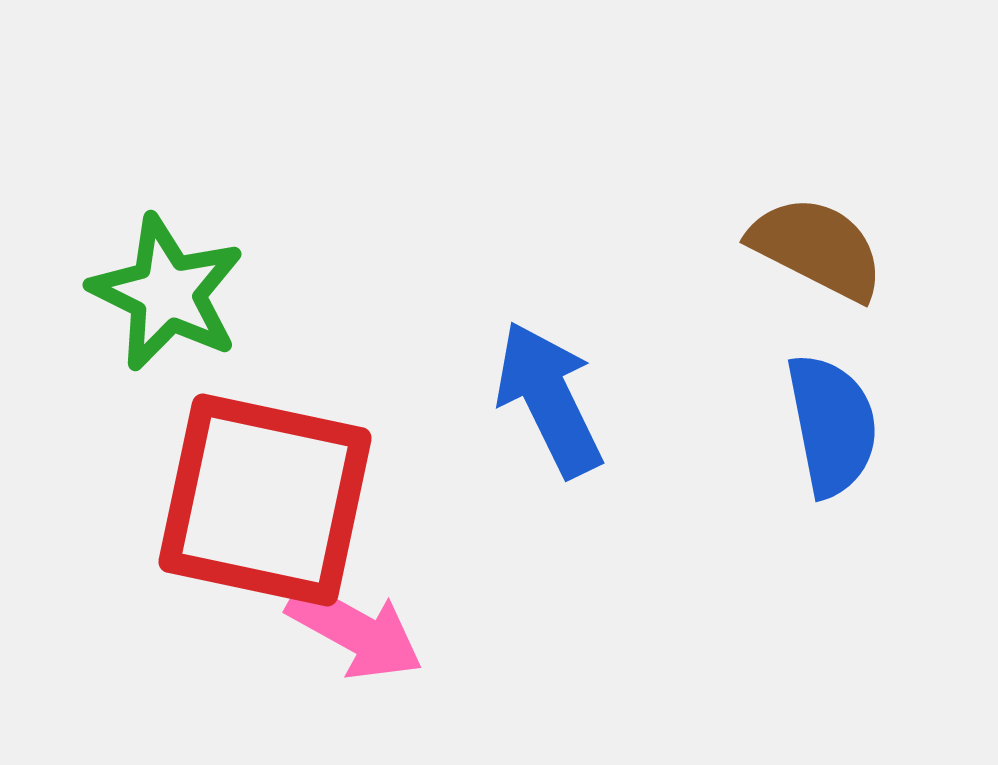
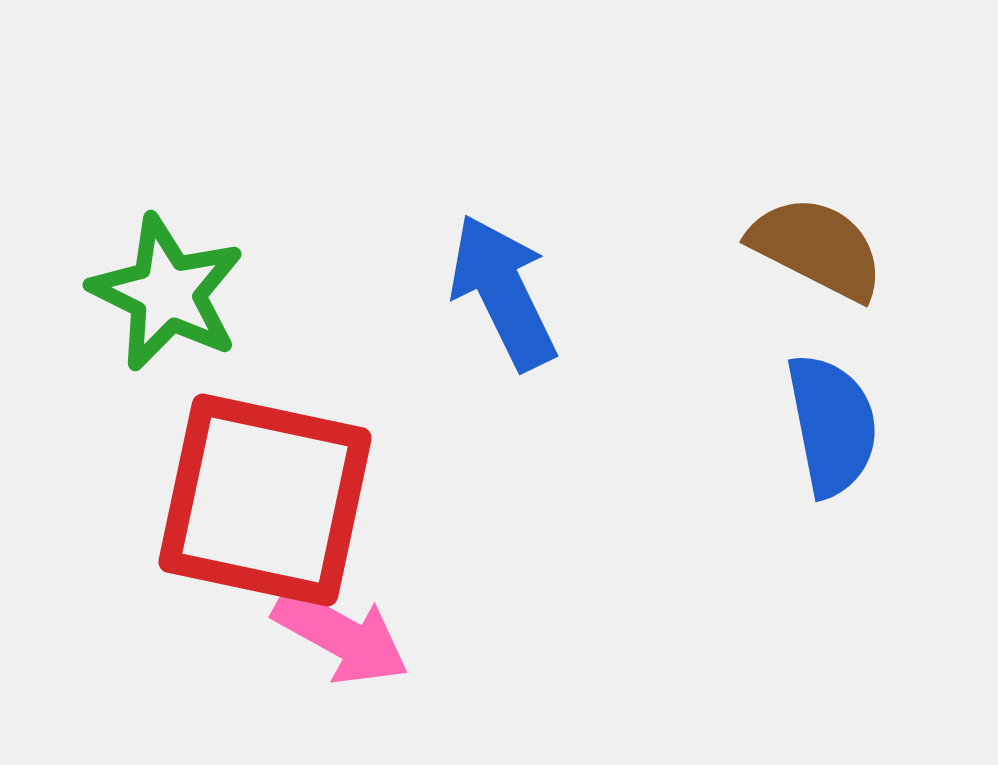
blue arrow: moved 46 px left, 107 px up
pink arrow: moved 14 px left, 5 px down
